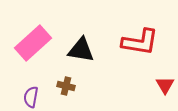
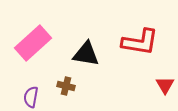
black triangle: moved 5 px right, 4 px down
